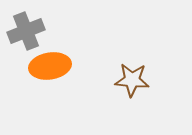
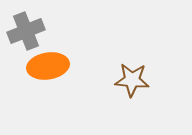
orange ellipse: moved 2 px left
